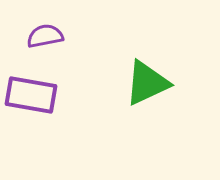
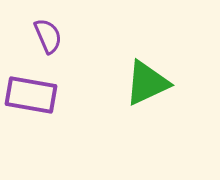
purple semicircle: moved 3 px right; rotated 78 degrees clockwise
